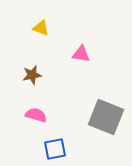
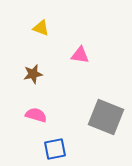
pink triangle: moved 1 px left, 1 px down
brown star: moved 1 px right, 1 px up
